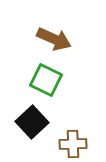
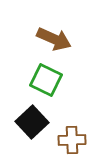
brown cross: moved 1 px left, 4 px up
